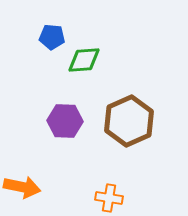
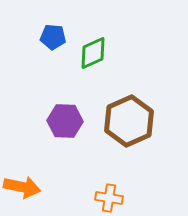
blue pentagon: moved 1 px right
green diamond: moved 9 px right, 7 px up; rotated 20 degrees counterclockwise
